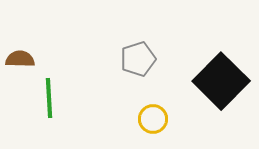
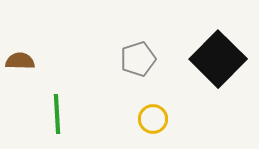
brown semicircle: moved 2 px down
black square: moved 3 px left, 22 px up
green line: moved 8 px right, 16 px down
